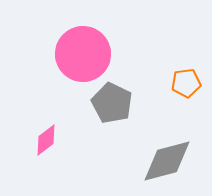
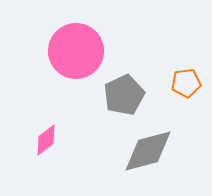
pink circle: moved 7 px left, 3 px up
gray pentagon: moved 12 px right, 8 px up; rotated 21 degrees clockwise
gray diamond: moved 19 px left, 10 px up
